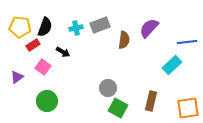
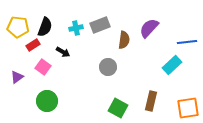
yellow pentagon: moved 2 px left
gray circle: moved 21 px up
